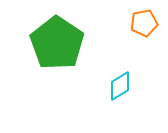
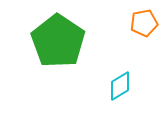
green pentagon: moved 1 px right, 2 px up
